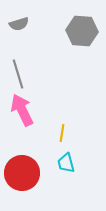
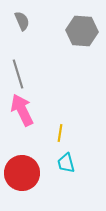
gray semicircle: moved 3 px right, 3 px up; rotated 96 degrees counterclockwise
yellow line: moved 2 px left
